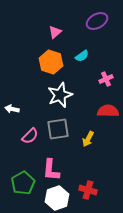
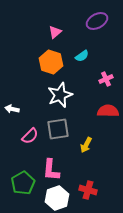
yellow arrow: moved 2 px left, 6 px down
